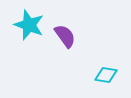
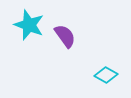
cyan diamond: rotated 20 degrees clockwise
